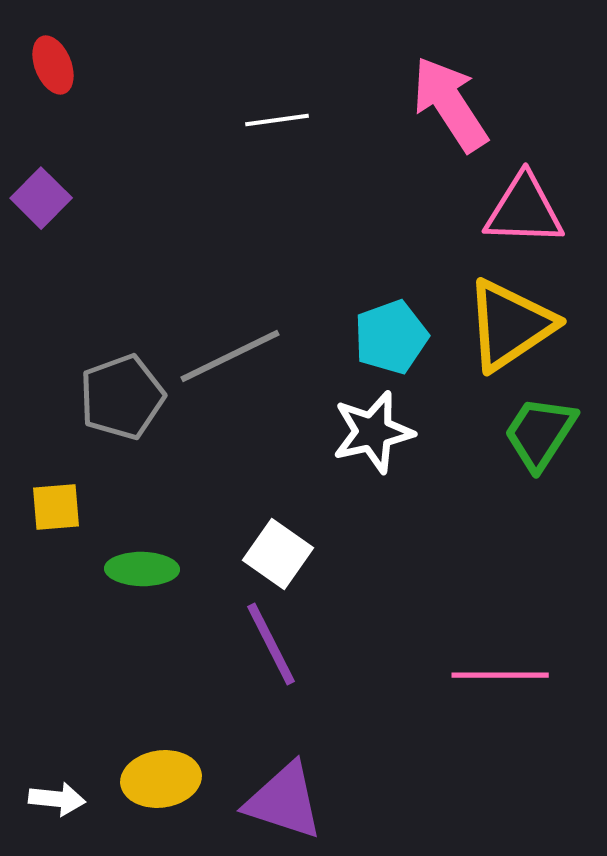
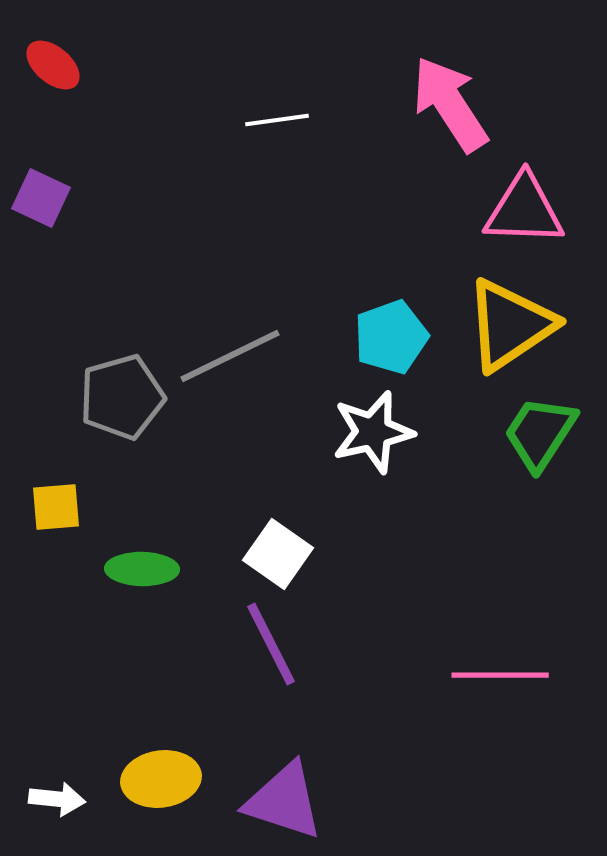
red ellipse: rotated 28 degrees counterclockwise
purple square: rotated 20 degrees counterclockwise
gray pentagon: rotated 4 degrees clockwise
